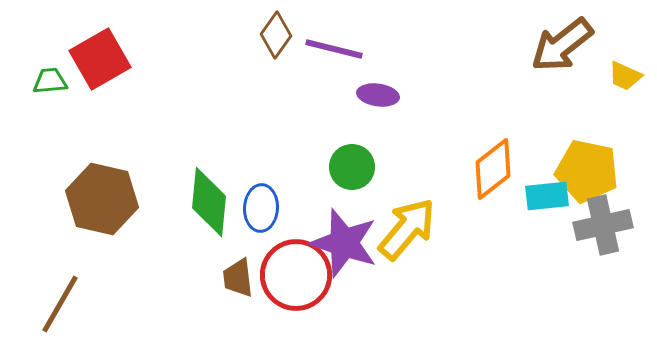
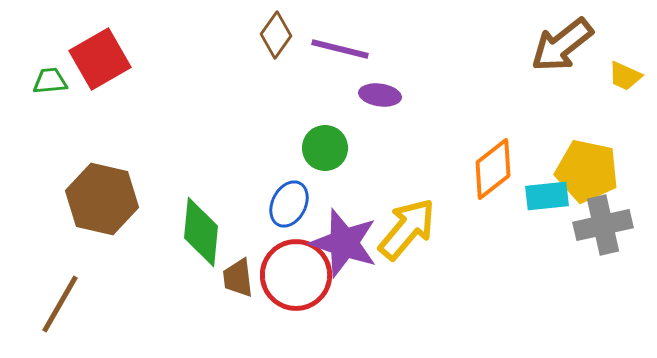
purple line: moved 6 px right
purple ellipse: moved 2 px right
green circle: moved 27 px left, 19 px up
green diamond: moved 8 px left, 30 px down
blue ellipse: moved 28 px right, 4 px up; rotated 24 degrees clockwise
